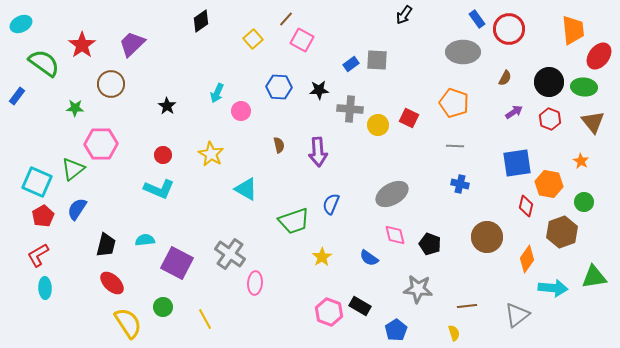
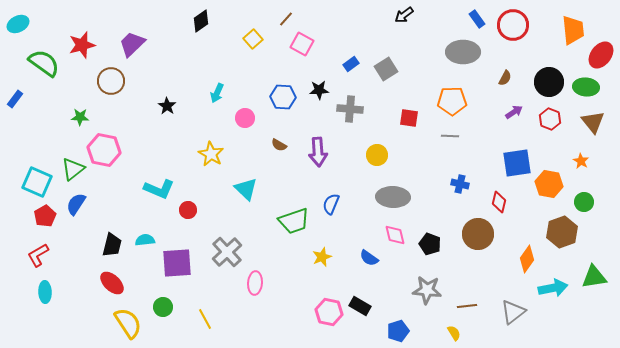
black arrow at (404, 15): rotated 18 degrees clockwise
cyan ellipse at (21, 24): moved 3 px left
red circle at (509, 29): moved 4 px right, 4 px up
pink square at (302, 40): moved 4 px down
red star at (82, 45): rotated 20 degrees clockwise
red ellipse at (599, 56): moved 2 px right, 1 px up
gray square at (377, 60): moved 9 px right, 9 px down; rotated 35 degrees counterclockwise
brown circle at (111, 84): moved 3 px up
blue hexagon at (279, 87): moved 4 px right, 10 px down
green ellipse at (584, 87): moved 2 px right
blue rectangle at (17, 96): moved 2 px left, 3 px down
orange pentagon at (454, 103): moved 2 px left, 2 px up; rotated 20 degrees counterclockwise
green star at (75, 108): moved 5 px right, 9 px down
pink circle at (241, 111): moved 4 px right, 7 px down
red square at (409, 118): rotated 18 degrees counterclockwise
yellow circle at (378, 125): moved 1 px left, 30 px down
pink hexagon at (101, 144): moved 3 px right, 6 px down; rotated 12 degrees clockwise
brown semicircle at (279, 145): rotated 133 degrees clockwise
gray line at (455, 146): moved 5 px left, 10 px up
red circle at (163, 155): moved 25 px right, 55 px down
cyan triangle at (246, 189): rotated 15 degrees clockwise
gray ellipse at (392, 194): moved 1 px right, 3 px down; rotated 32 degrees clockwise
red diamond at (526, 206): moved 27 px left, 4 px up
blue semicircle at (77, 209): moved 1 px left, 5 px up
red pentagon at (43, 216): moved 2 px right
brown circle at (487, 237): moved 9 px left, 3 px up
black trapezoid at (106, 245): moved 6 px right
gray cross at (230, 254): moved 3 px left, 2 px up; rotated 12 degrees clockwise
yellow star at (322, 257): rotated 12 degrees clockwise
purple square at (177, 263): rotated 32 degrees counterclockwise
cyan ellipse at (45, 288): moved 4 px down
cyan arrow at (553, 288): rotated 16 degrees counterclockwise
gray star at (418, 289): moved 9 px right, 1 px down
pink hexagon at (329, 312): rotated 8 degrees counterclockwise
gray triangle at (517, 315): moved 4 px left, 3 px up
blue pentagon at (396, 330): moved 2 px right, 1 px down; rotated 15 degrees clockwise
yellow semicircle at (454, 333): rotated 14 degrees counterclockwise
